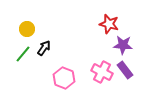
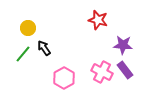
red star: moved 11 px left, 4 px up
yellow circle: moved 1 px right, 1 px up
black arrow: rotated 70 degrees counterclockwise
pink hexagon: rotated 10 degrees clockwise
